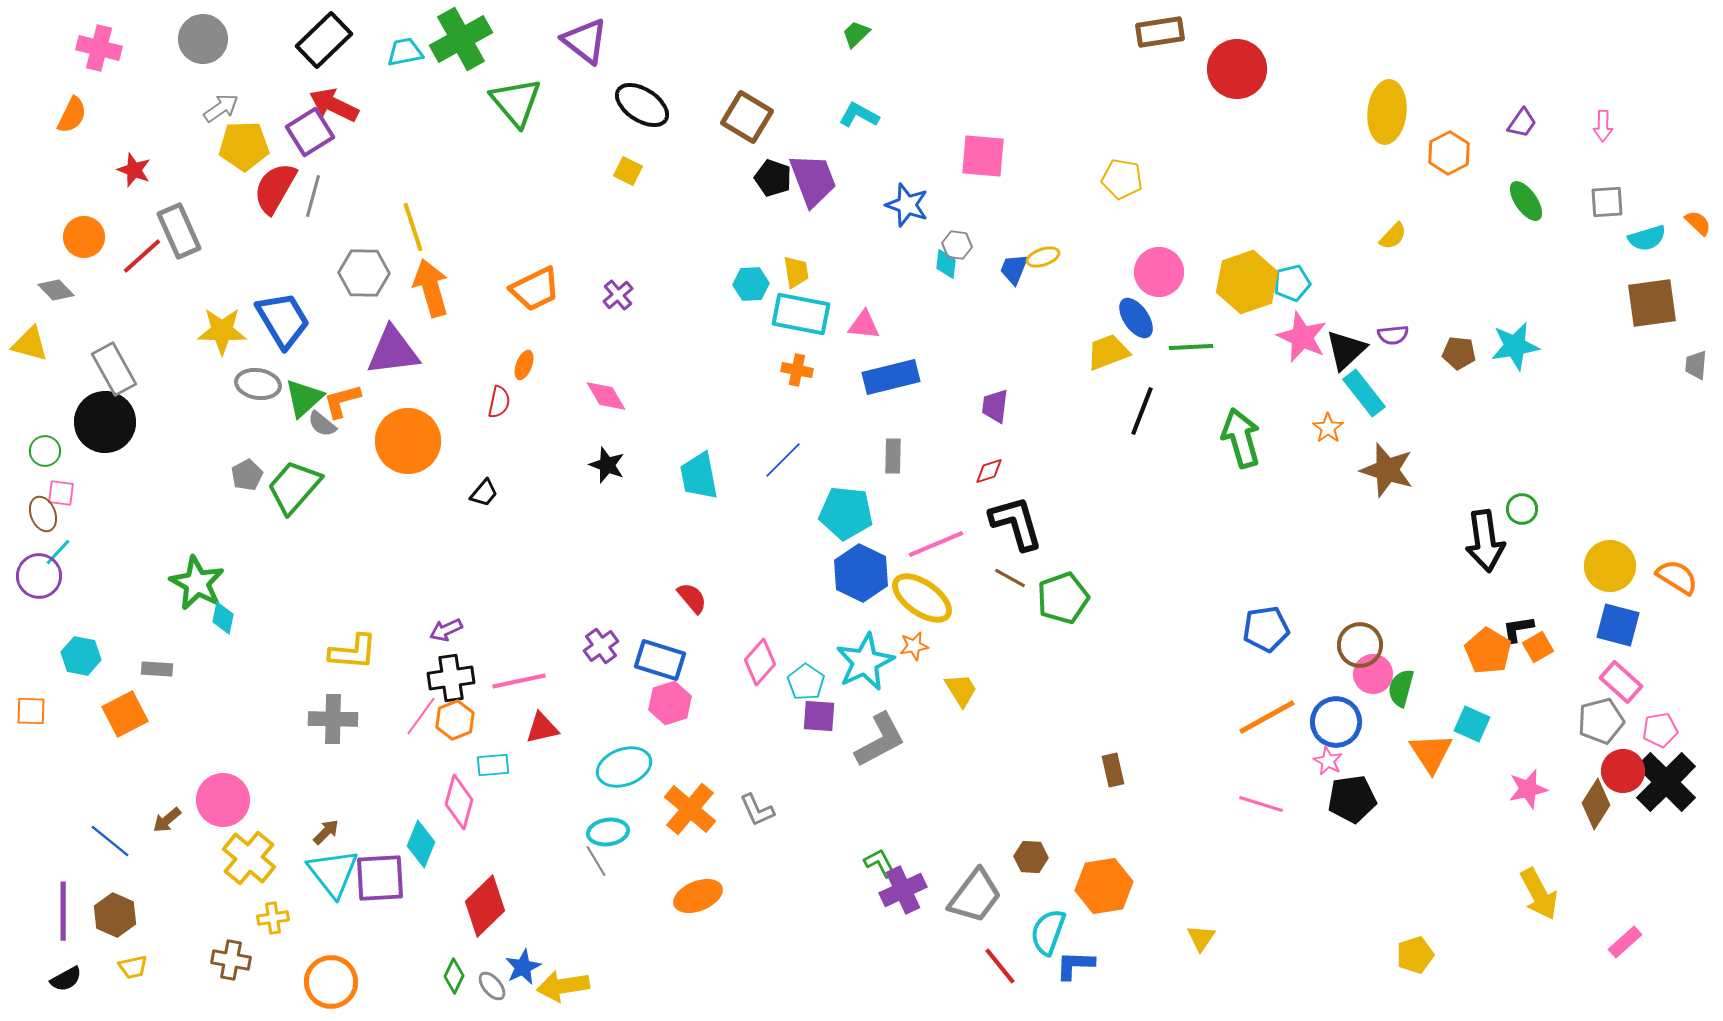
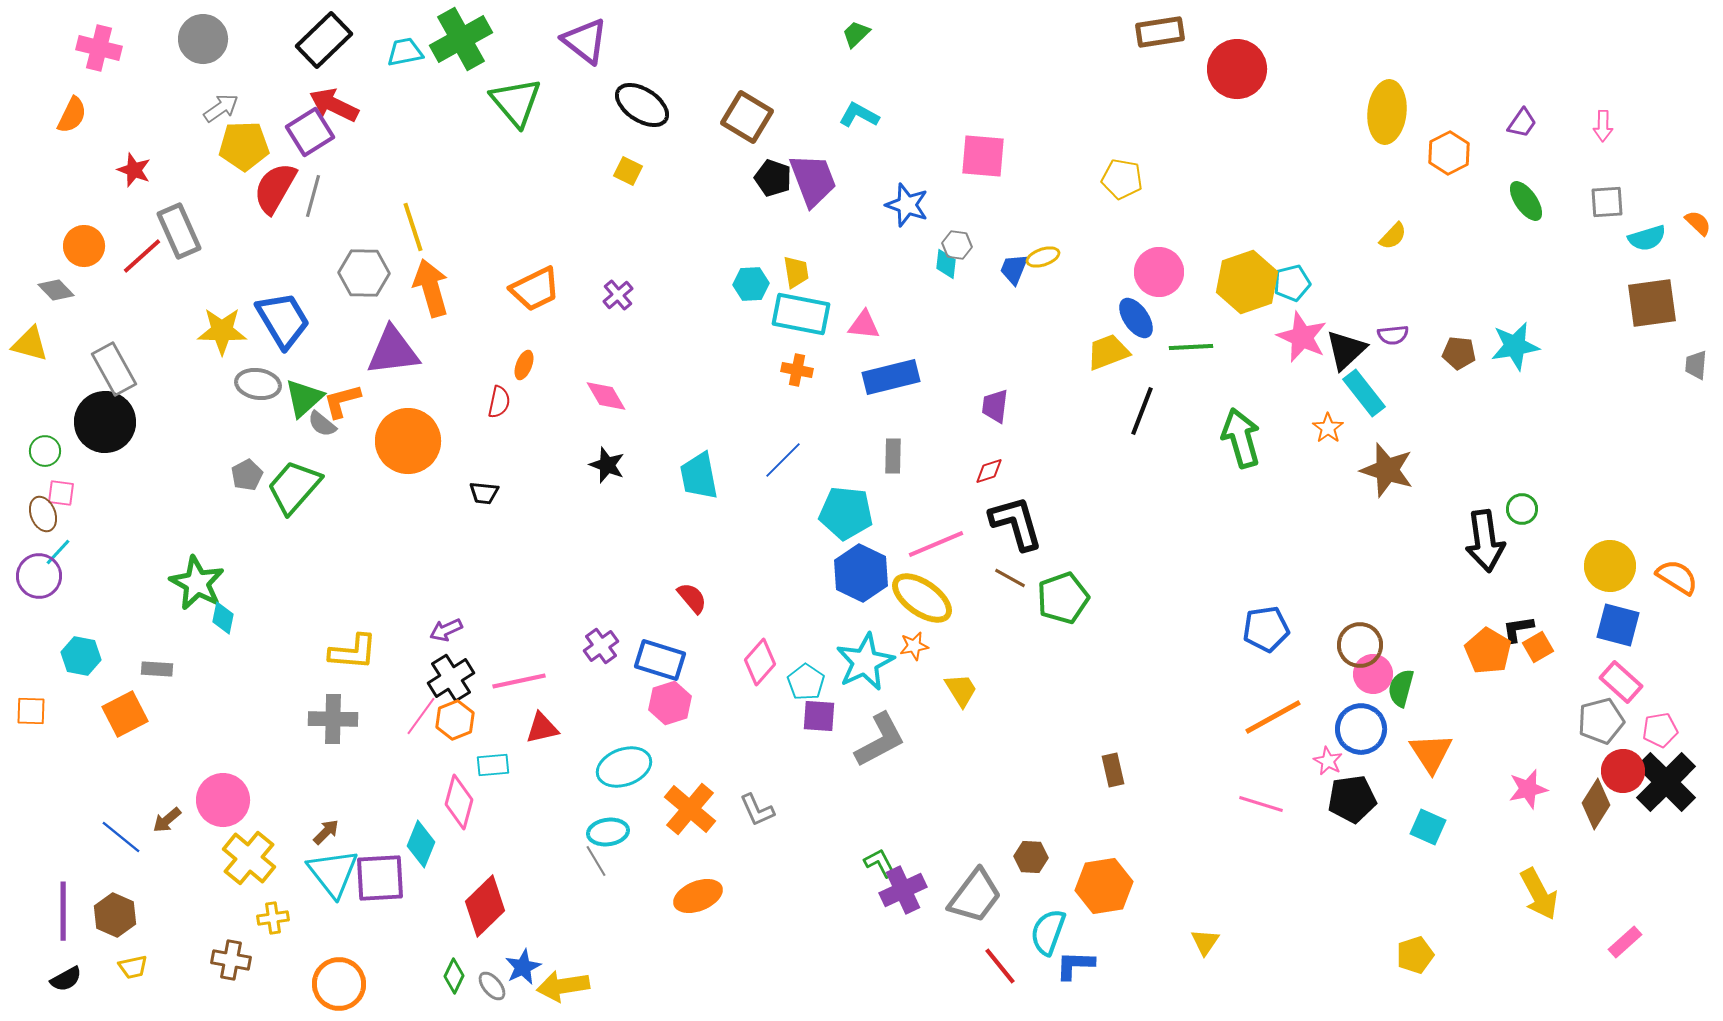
orange circle at (84, 237): moved 9 px down
black trapezoid at (484, 493): rotated 56 degrees clockwise
black cross at (451, 678): rotated 24 degrees counterclockwise
orange line at (1267, 717): moved 6 px right
blue circle at (1336, 722): moved 25 px right, 7 px down
cyan square at (1472, 724): moved 44 px left, 103 px down
blue line at (110, 841): moved 11 px right, 4 px up
yellow triangle at (1201, 938): moved 4 px right, 4 px down
orange circle at (331, 982): moved 8 px right, 2 px down
